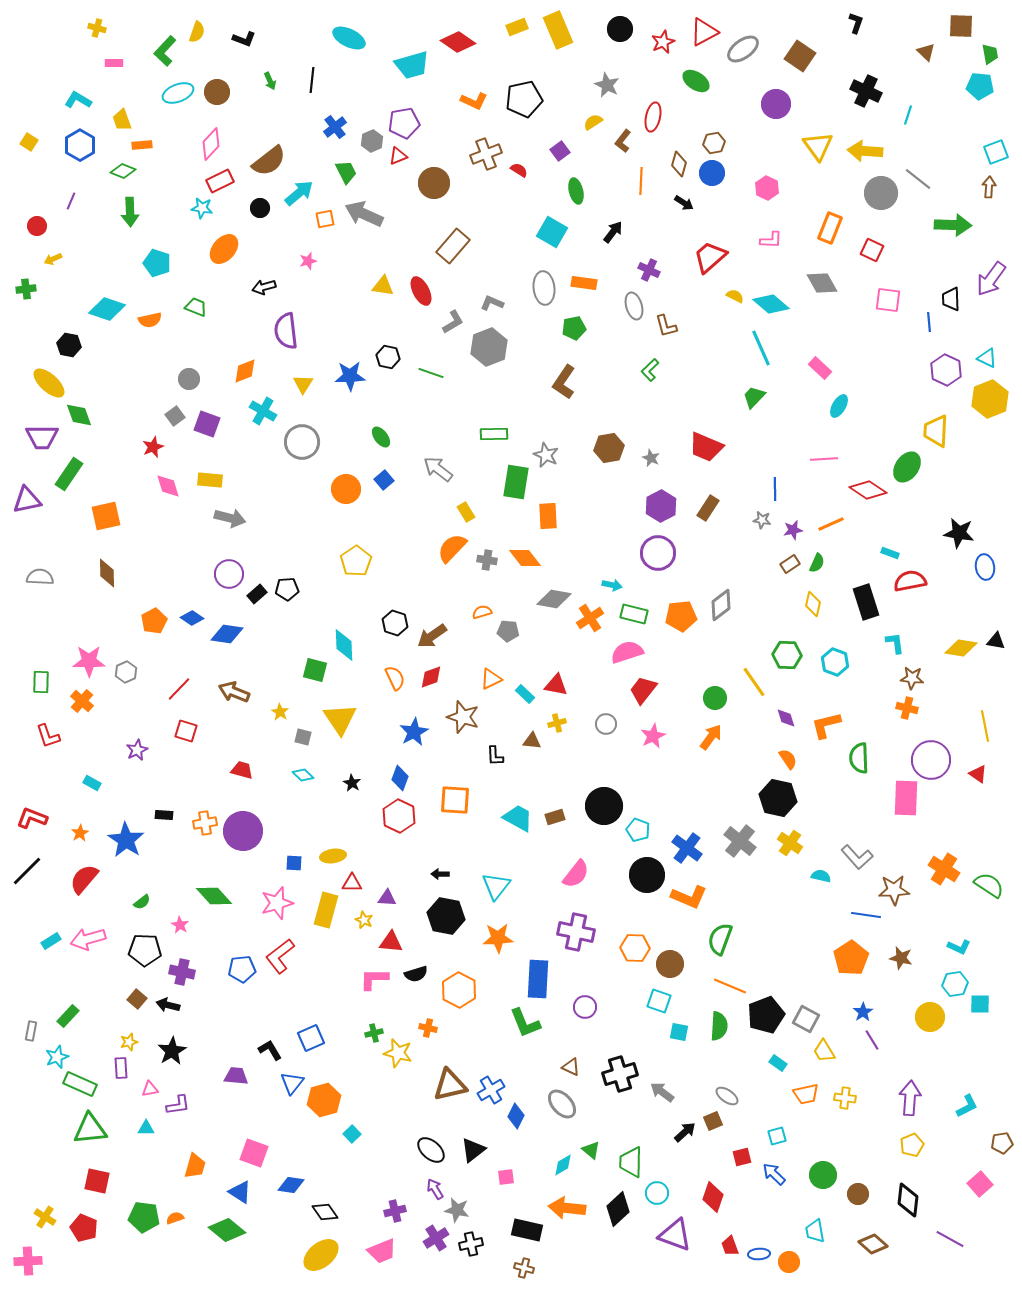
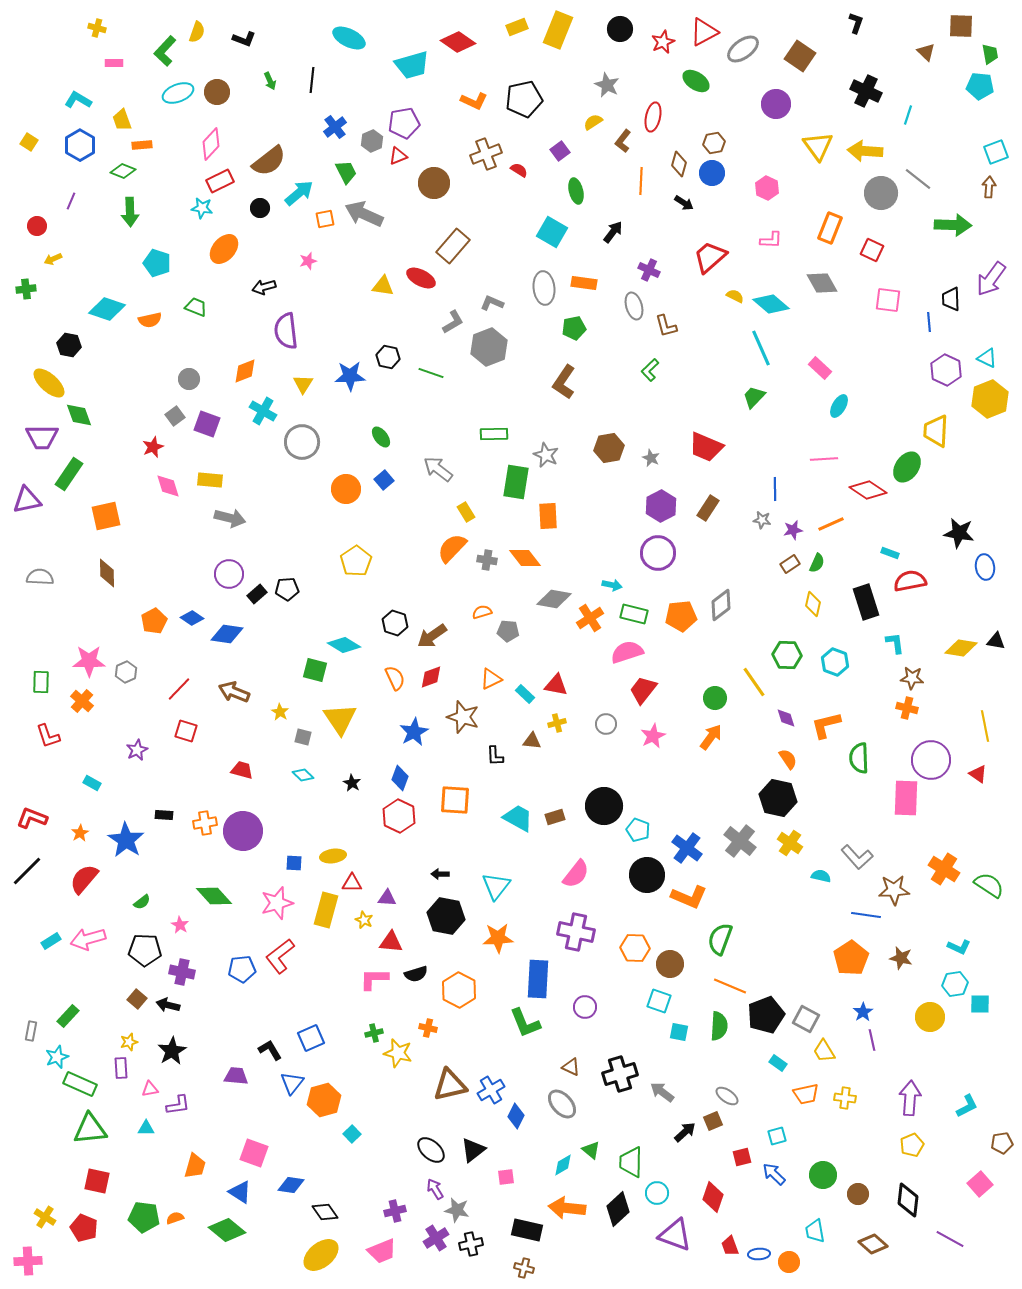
yellow rectangle at (558, 30): rotated 45 degrees clockwise
red ellipse at (421, 291): moved 13 px up; rotated 36 degrees counterclockwise
cyan diamond at (344, 645): rotated 56 degrees counterclockwise
purple line at (872, 1040): rotated 20 degrees clockwise
